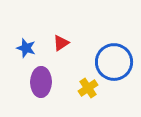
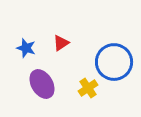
purple ellipse: moved 1 px right, 2 px down; rotated 32 degrees counterclockwise
